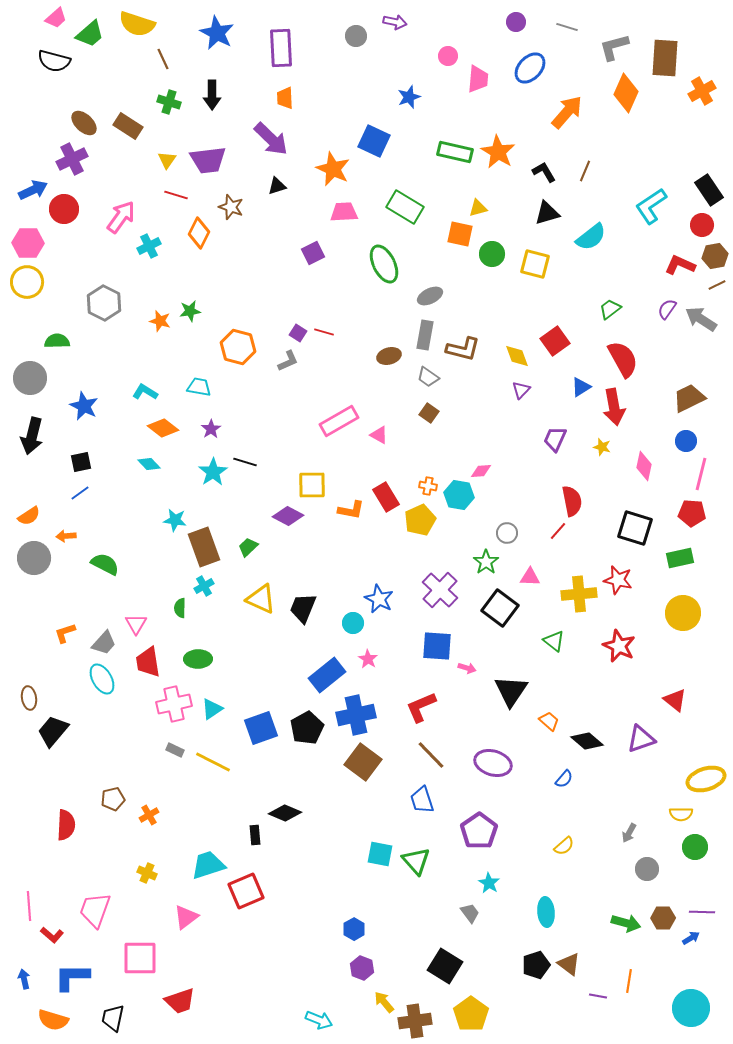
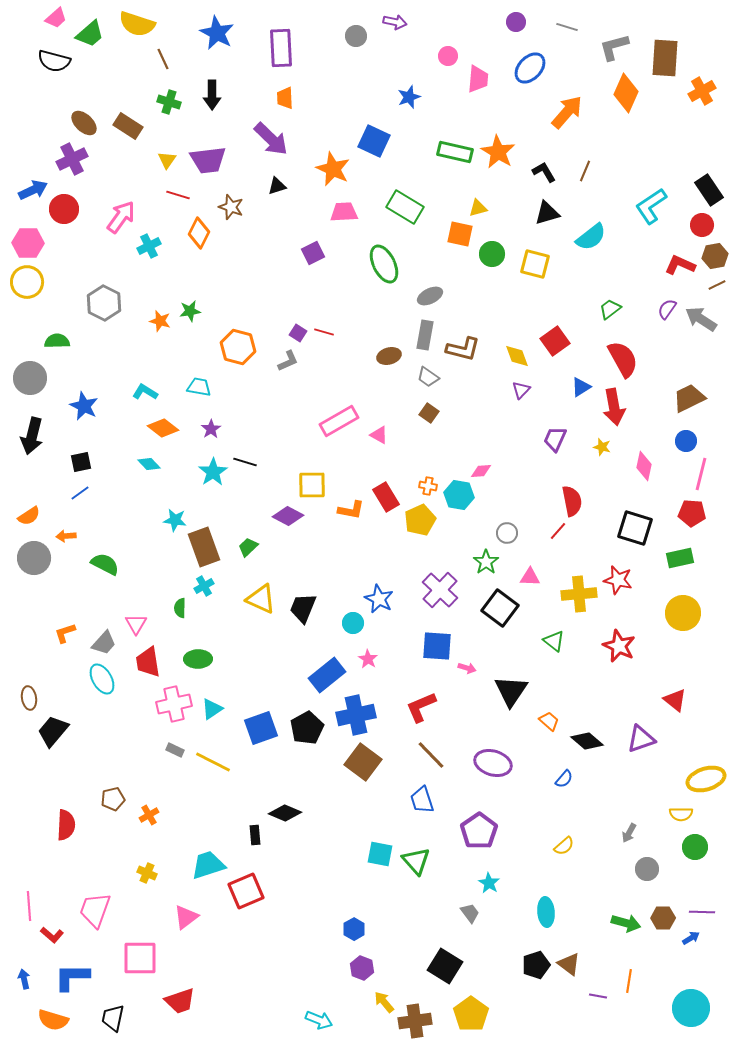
red line at (176, 195): moved 2 px right
